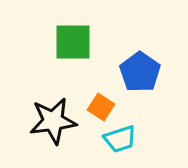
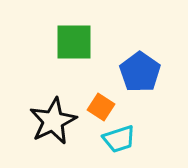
green square: moved 1 px right
black star: rotated 18 degrees counterclockwise
cyan trapezoid: moved 1 px left
